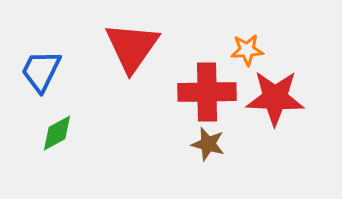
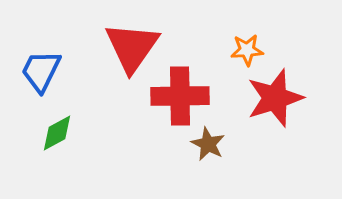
red cross: moved 27 px left, 4 px down
red star: rotated 20 degrees counterclockwise
brown star: rotated 12 degrees clockwise
